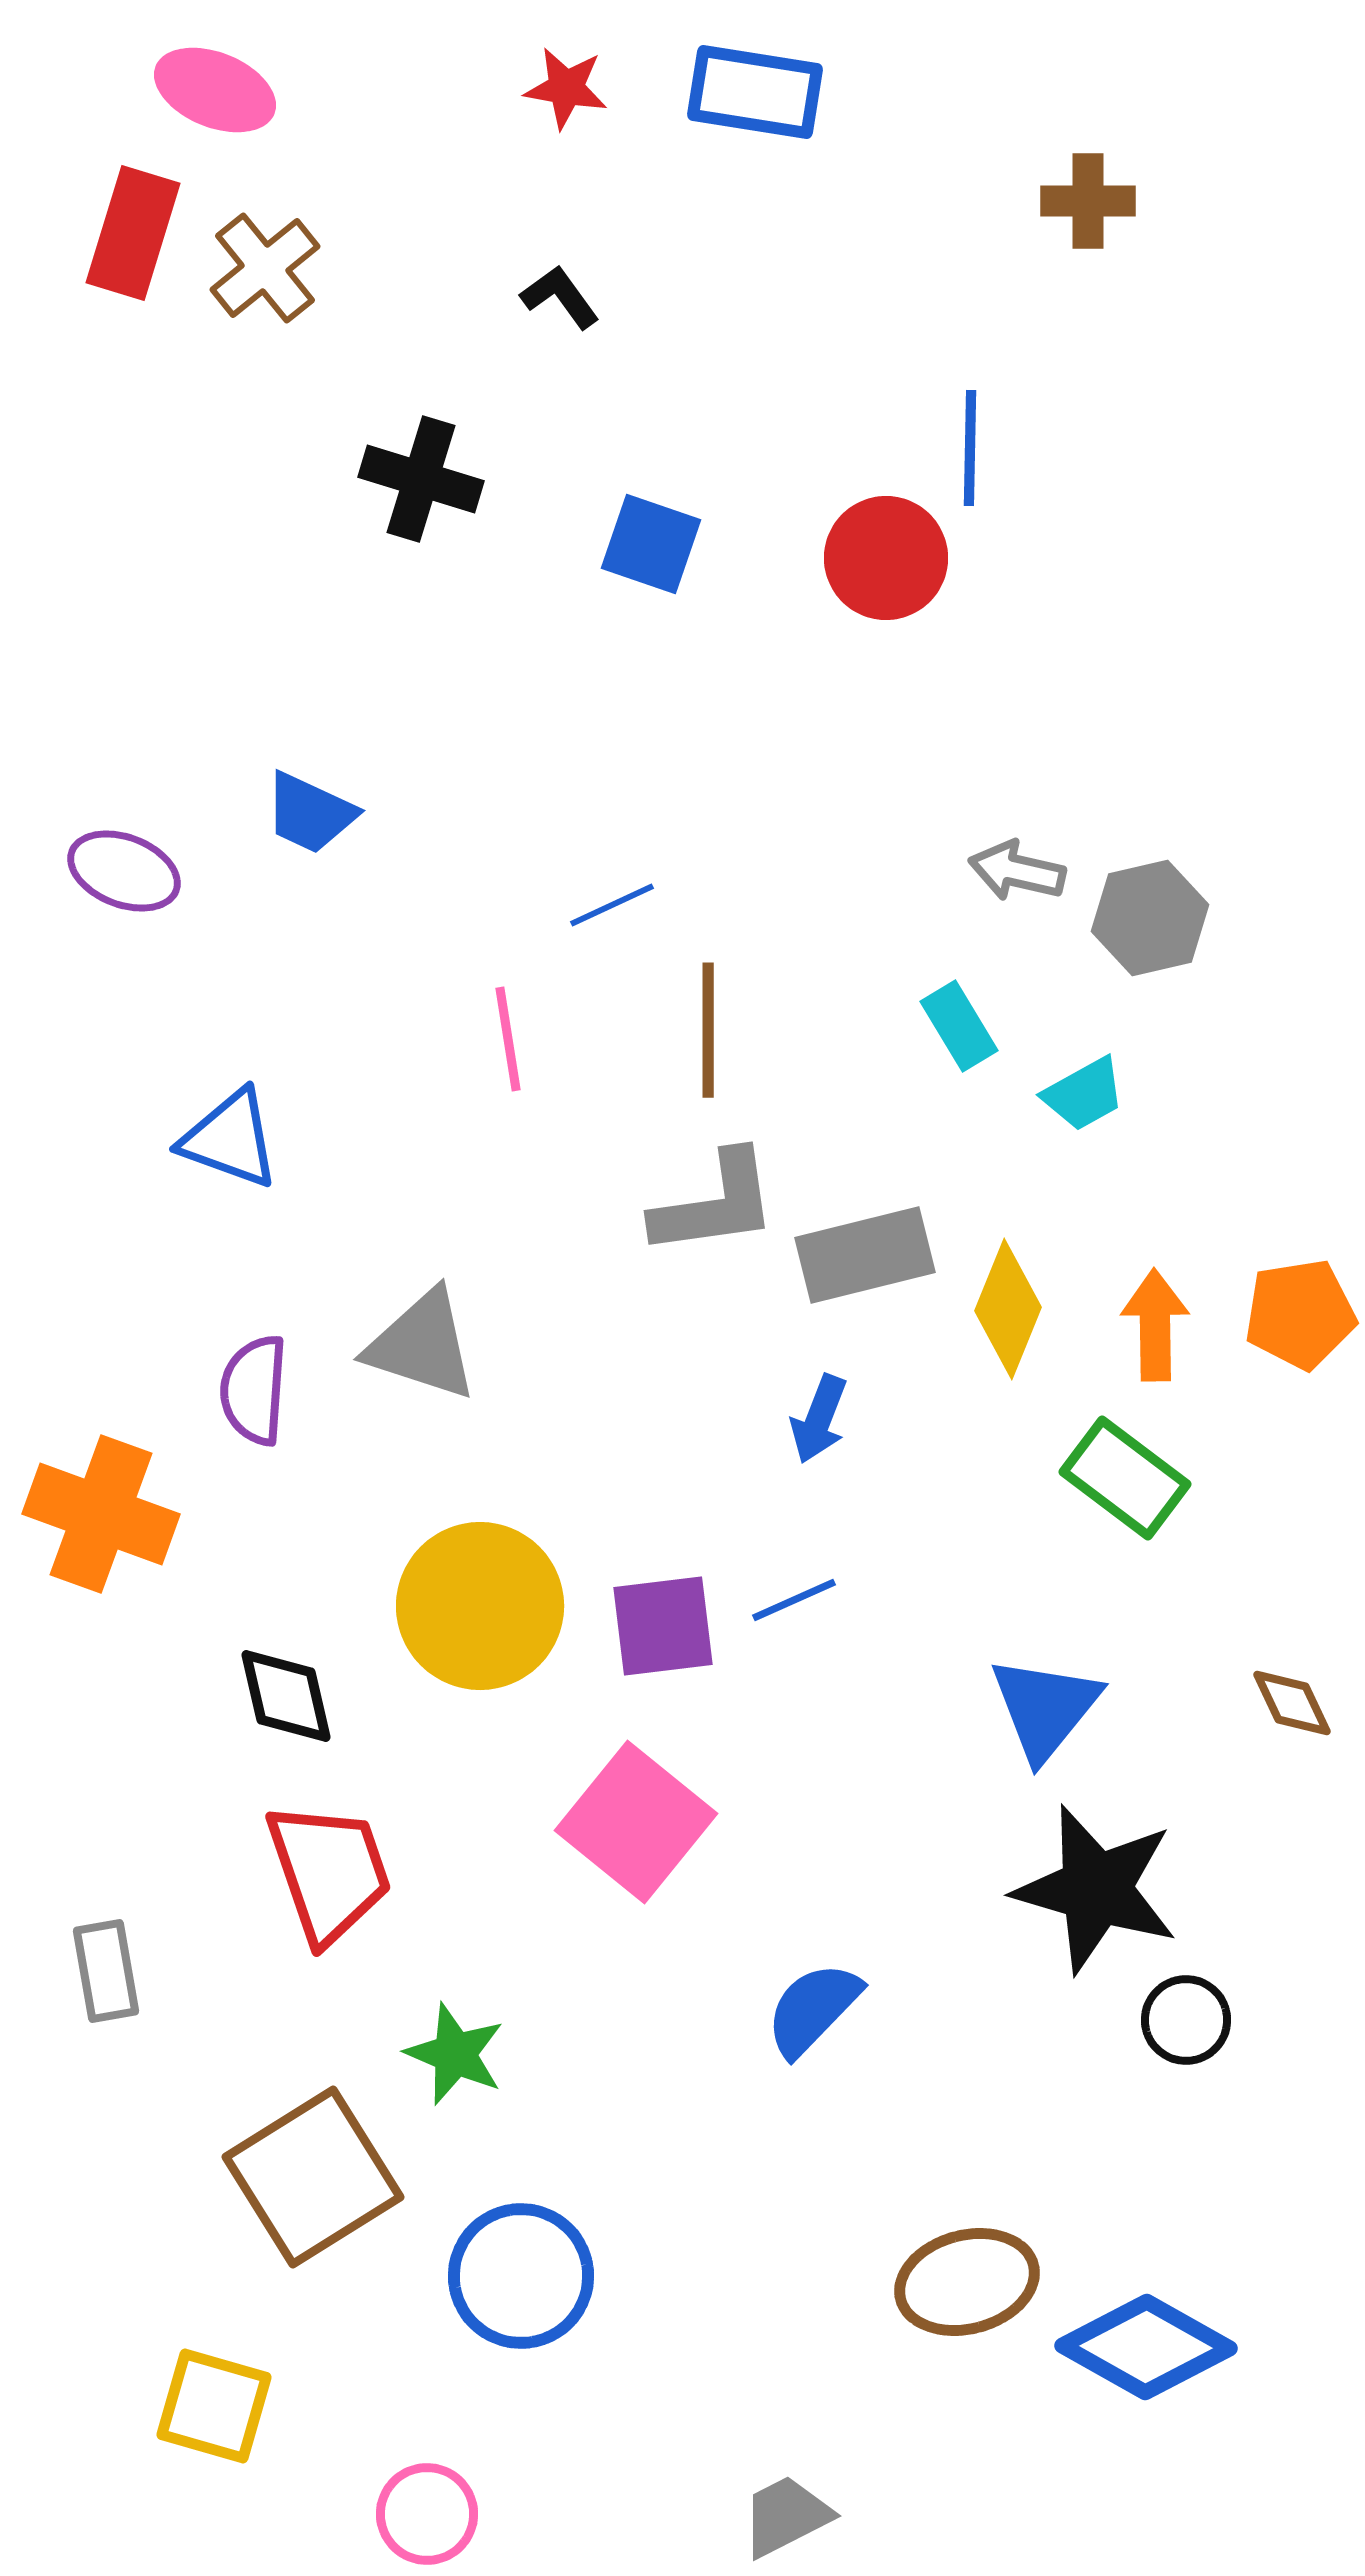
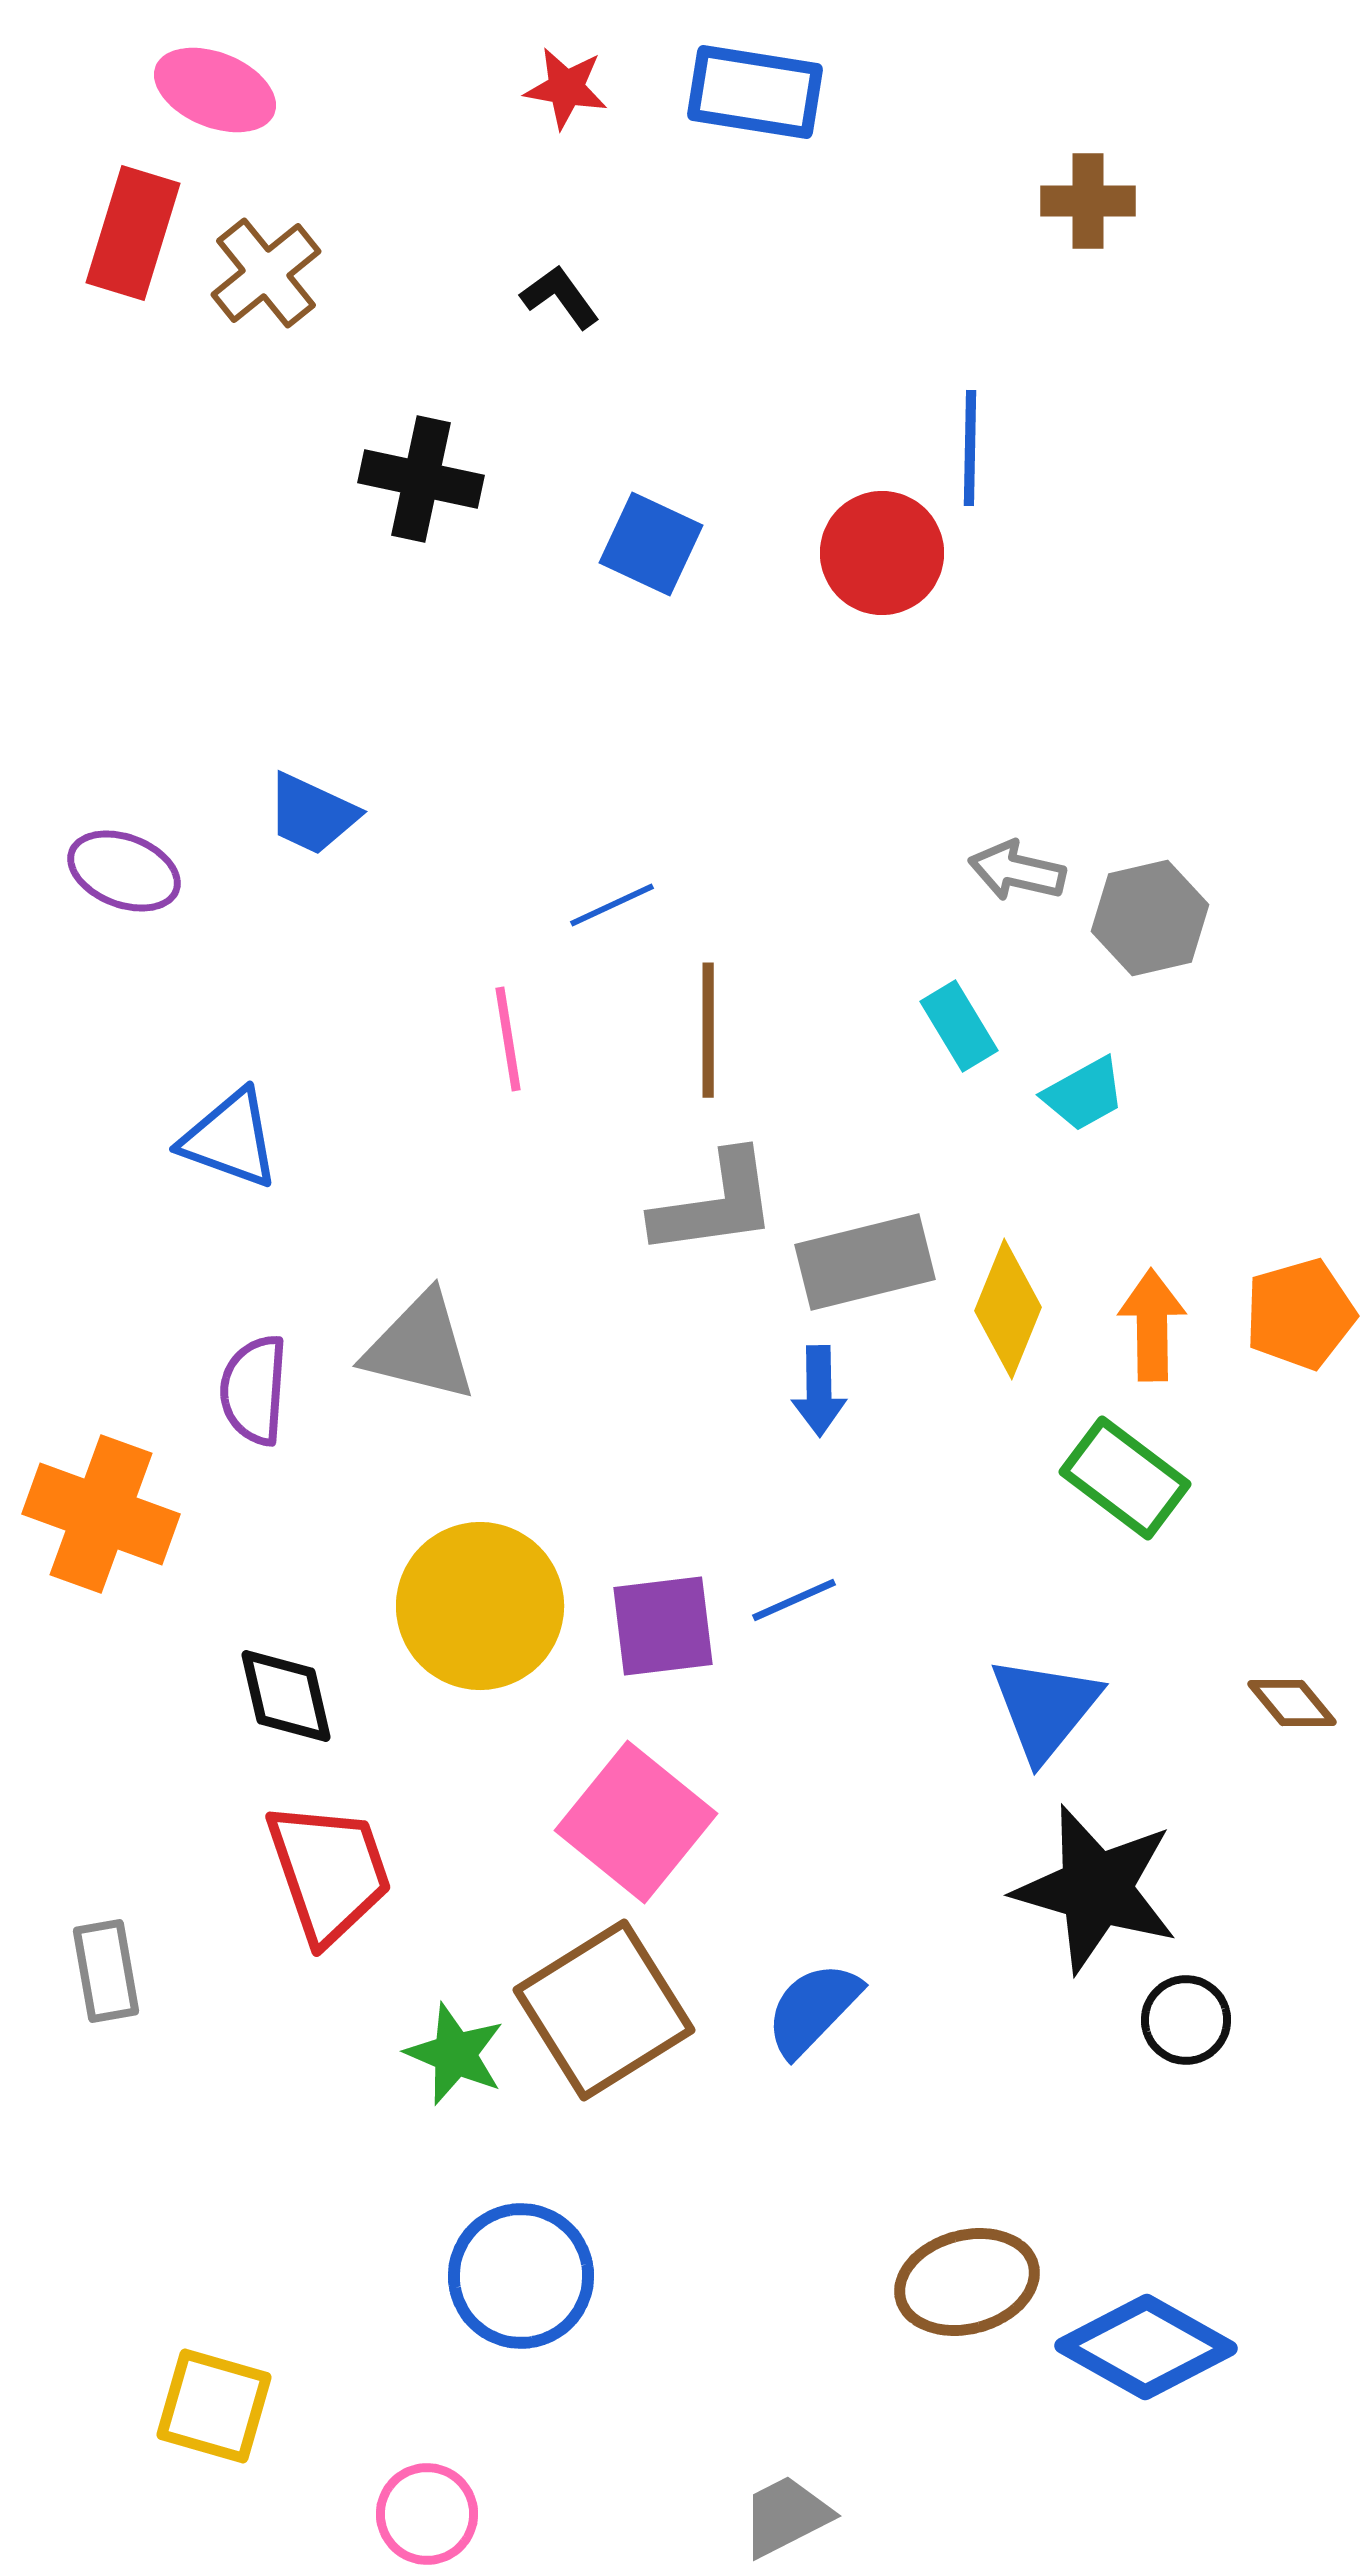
brown cross at (265, 268): moved 1 px right, 5 px down
black cross at (421, 479): rotated 5 degrees counterclockwise
blue square at (651, 544): rotated 6 degrees clockwise
red circle at (886, 558): moved 4 px left, 5 px up
blue trapezoid at (310, 813): moved 2 px right, 1 px down
gray rectangle at (865, 1255): moved 7 px down
orange pentagon at (1300, 1314): rotated 7 degrees counterclockwise
orange arrow at (1155, 1325): moved 3 px left
gray triangle at (422, 1345): moved 2 px left, 2 px down; rotated 4 degrees counterclockwise
blue arrow at (819, 1419): moved 28 px up; rotated 22 degrees counterclockwise
brown diamond at (1292, 1703): rotated 14 degrees counterclockwise
brown square at (313, 2177): moved 291 px right, 167 px up
